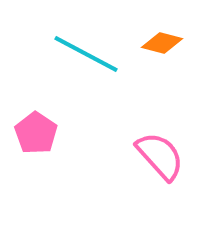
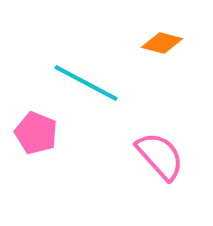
cyan line: moved 29 px down
pink pentagon: rotated 12 degrees counterclockwise
